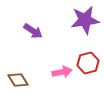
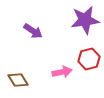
red hexagon: moved 1 px right, 4 px up
